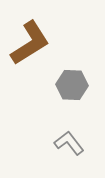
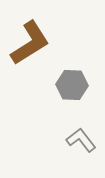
gray L-shape: moved 12 px right, 3 px up
